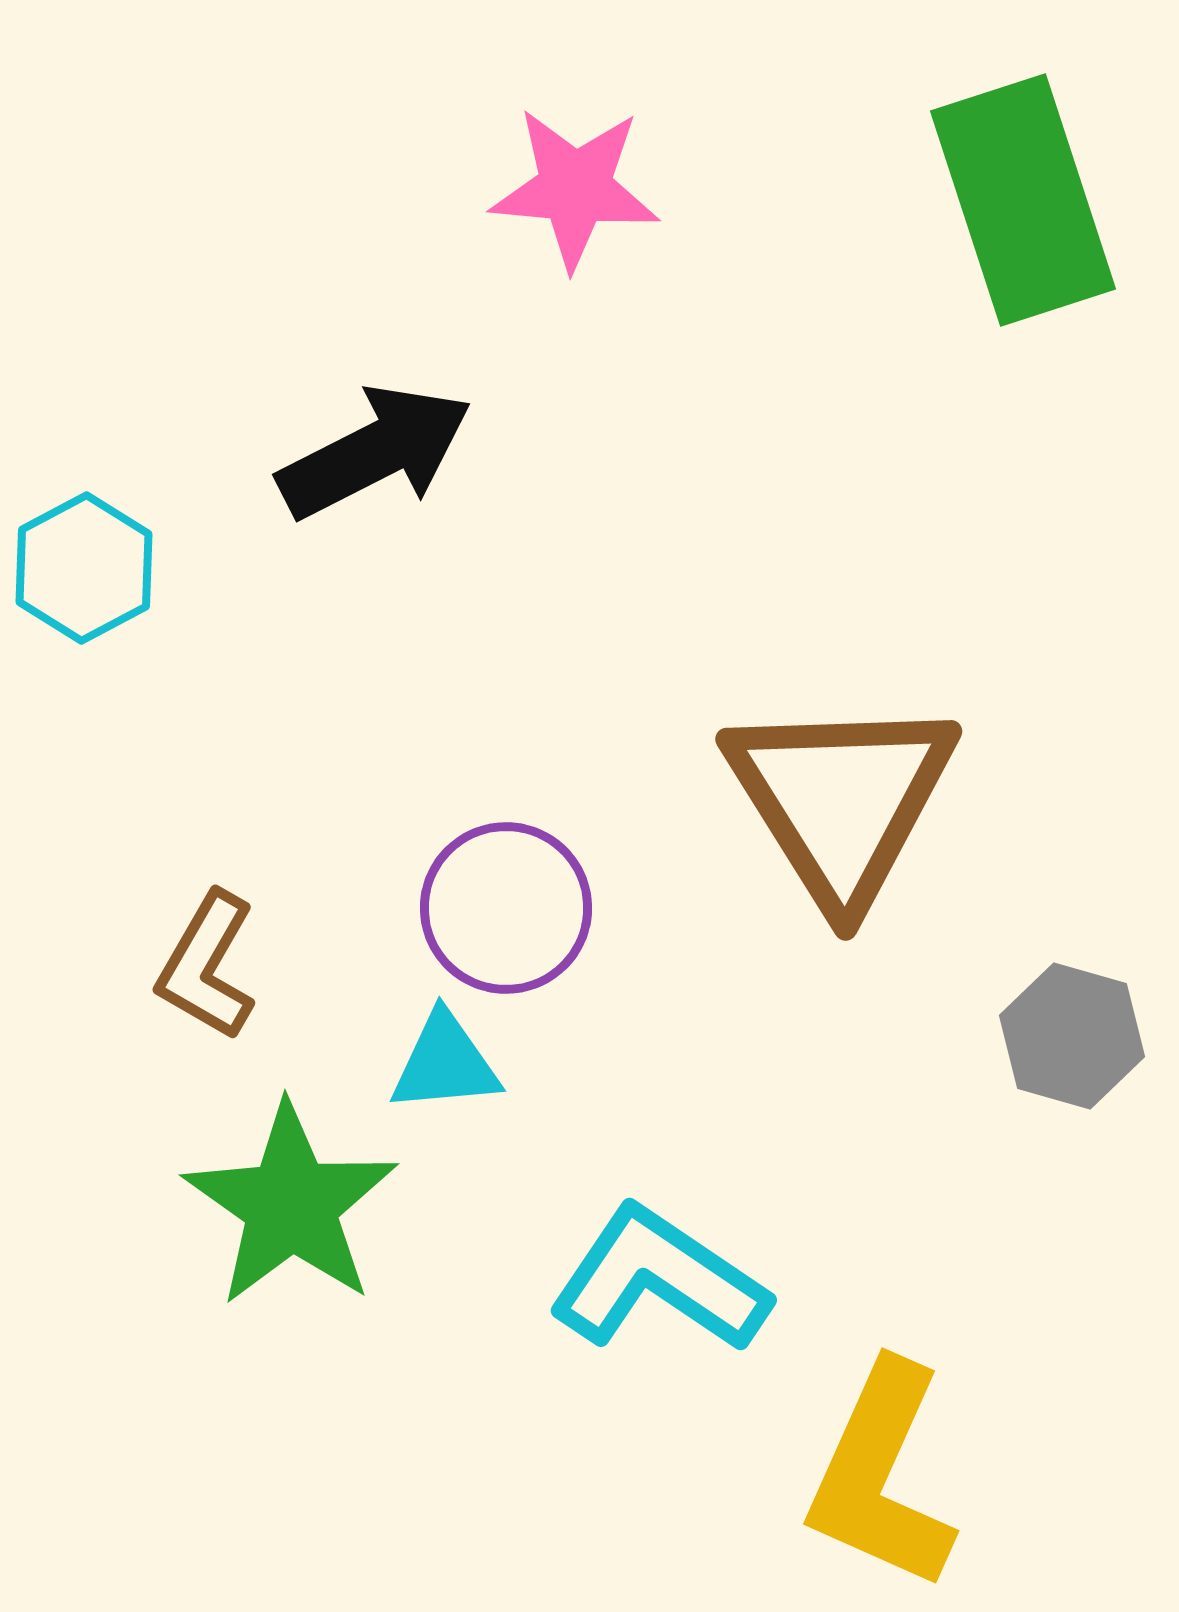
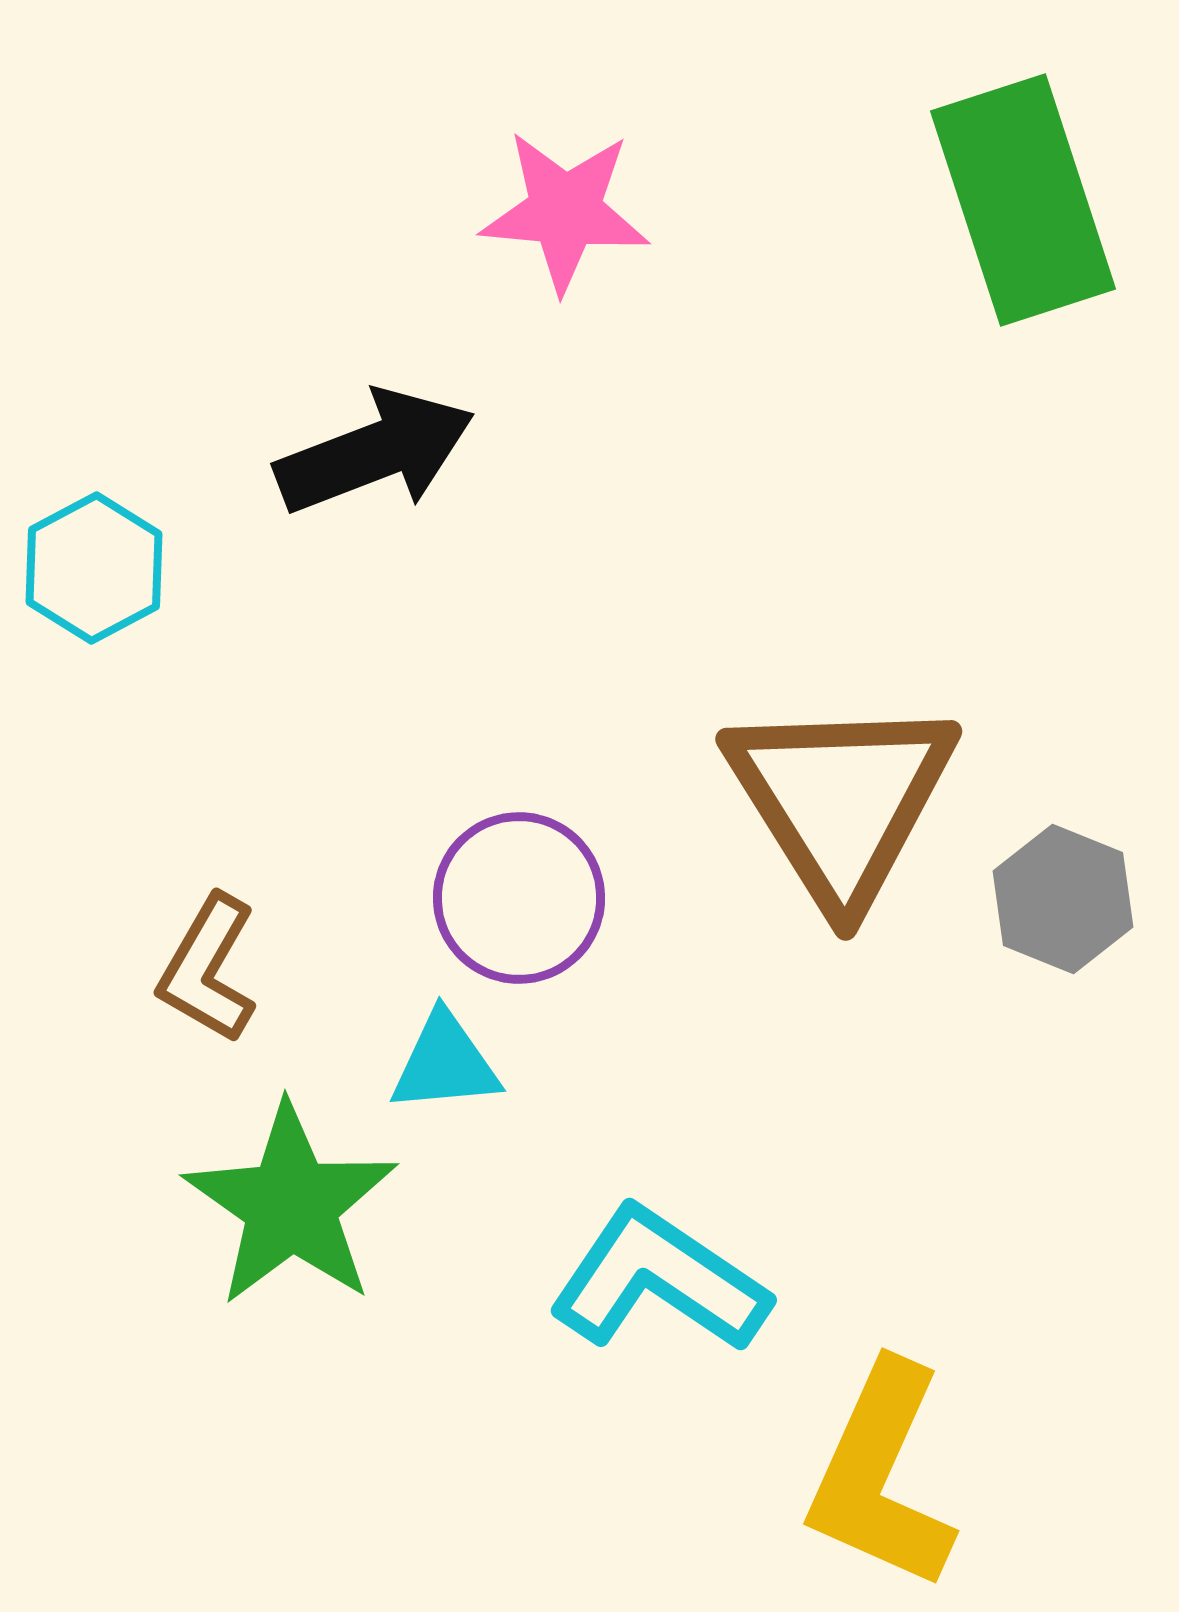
pink star: moved 10 px left, 23 px down
black arrow: rotated 6 degrees clockwise
cyan hexagon: moved 10 px right
purple circle: moved 13 px right, 10 px up
brown L-shape: moved 1 px right, 3 px down
gray hexagon: moved 9 px left, 137 px up; rotated 6 degrees clockwise
